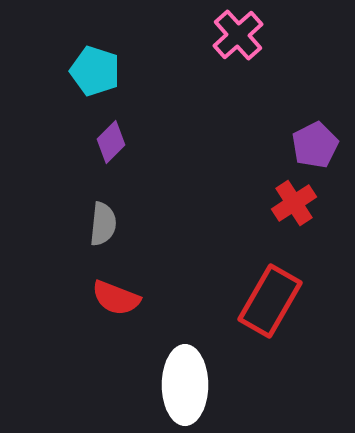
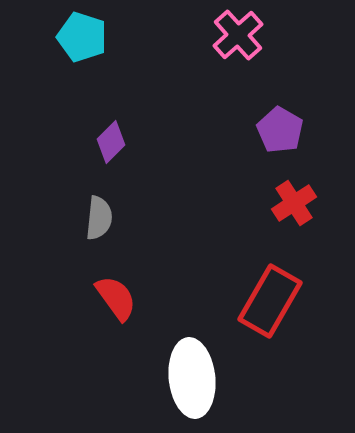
cyan pentagon: moved 13 px left, 34 px up
purple pentagon: moved 35 px left, 15 px up; rotated 15 degrees counterclockwise
gray semicircle: moved 4 px left, 6 px up
red semicircle: rotated 147 degrees counterclockwise
white ellipse: moved 7 px right, 7 px up; rotated 6 degrees counterclockwise
